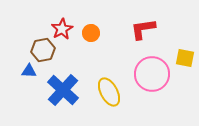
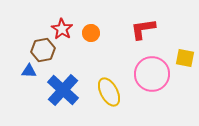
red star: rotated 10 degrees counterclockwise
